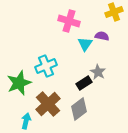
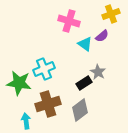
yellow cross: moved 3 px left, 2 px down
purple semicircle: rotated 128 degrees clockwise
cyan triangle: rotated 28 degrees counterclockwise
cyan cross: moved 2 px left, 3 px down
green star: rotated 30 degrees clockwise
brown cross: rotated 25 degrees clockwise
gray diamond: moved 1 px right, 1 px down
cyan arrow: rotated 21 degrees counterclockwise
